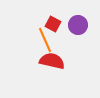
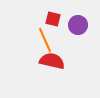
red square: moved 5 px up; rotated 14 degrees counterclockwise
